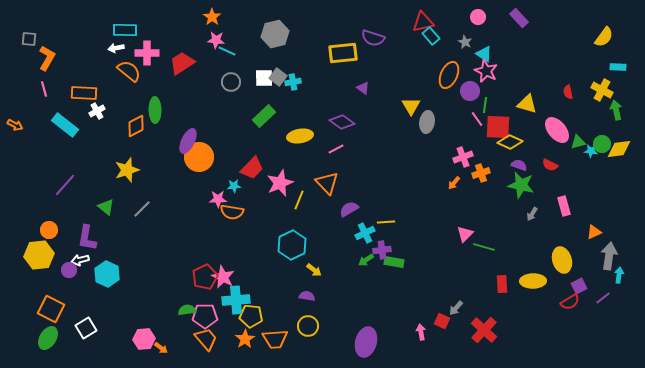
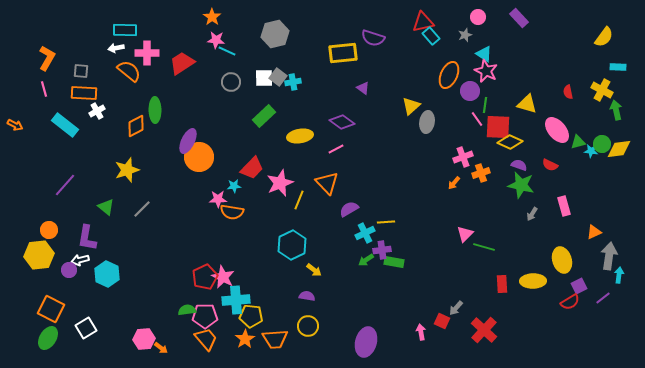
gray square at (29, 39): moved 52 px right, 32 px down
gray star at (465, 42): moved 7 px up; rotated 24 degrees clockwise
yellow triangle at (411, 106): rotated 18 degrees clockwise
